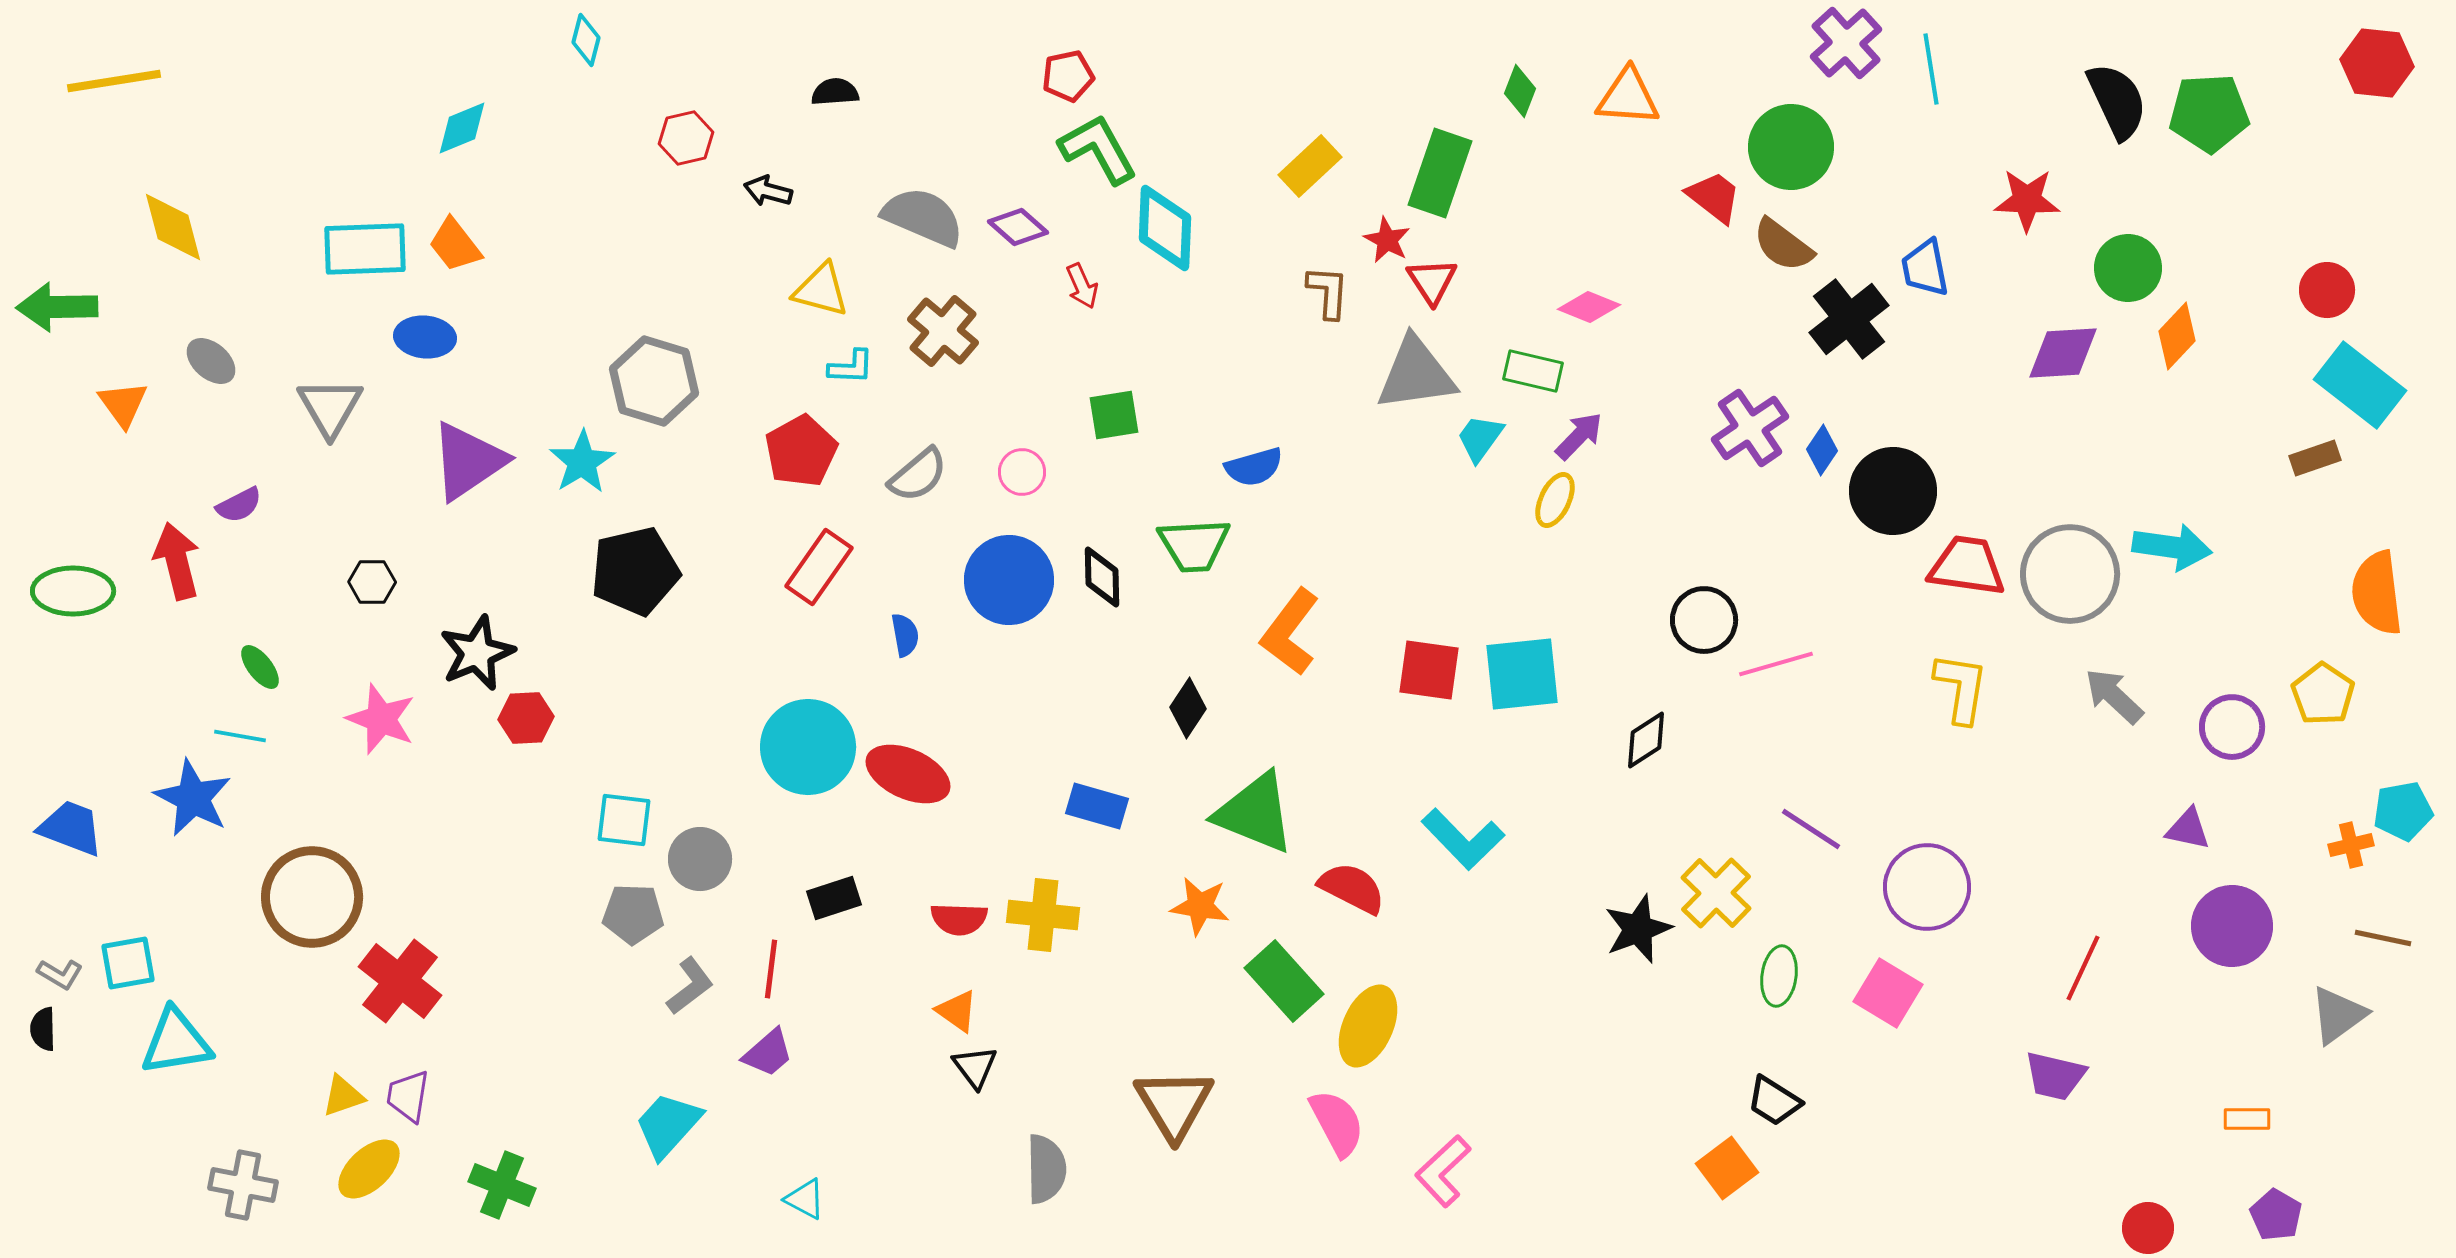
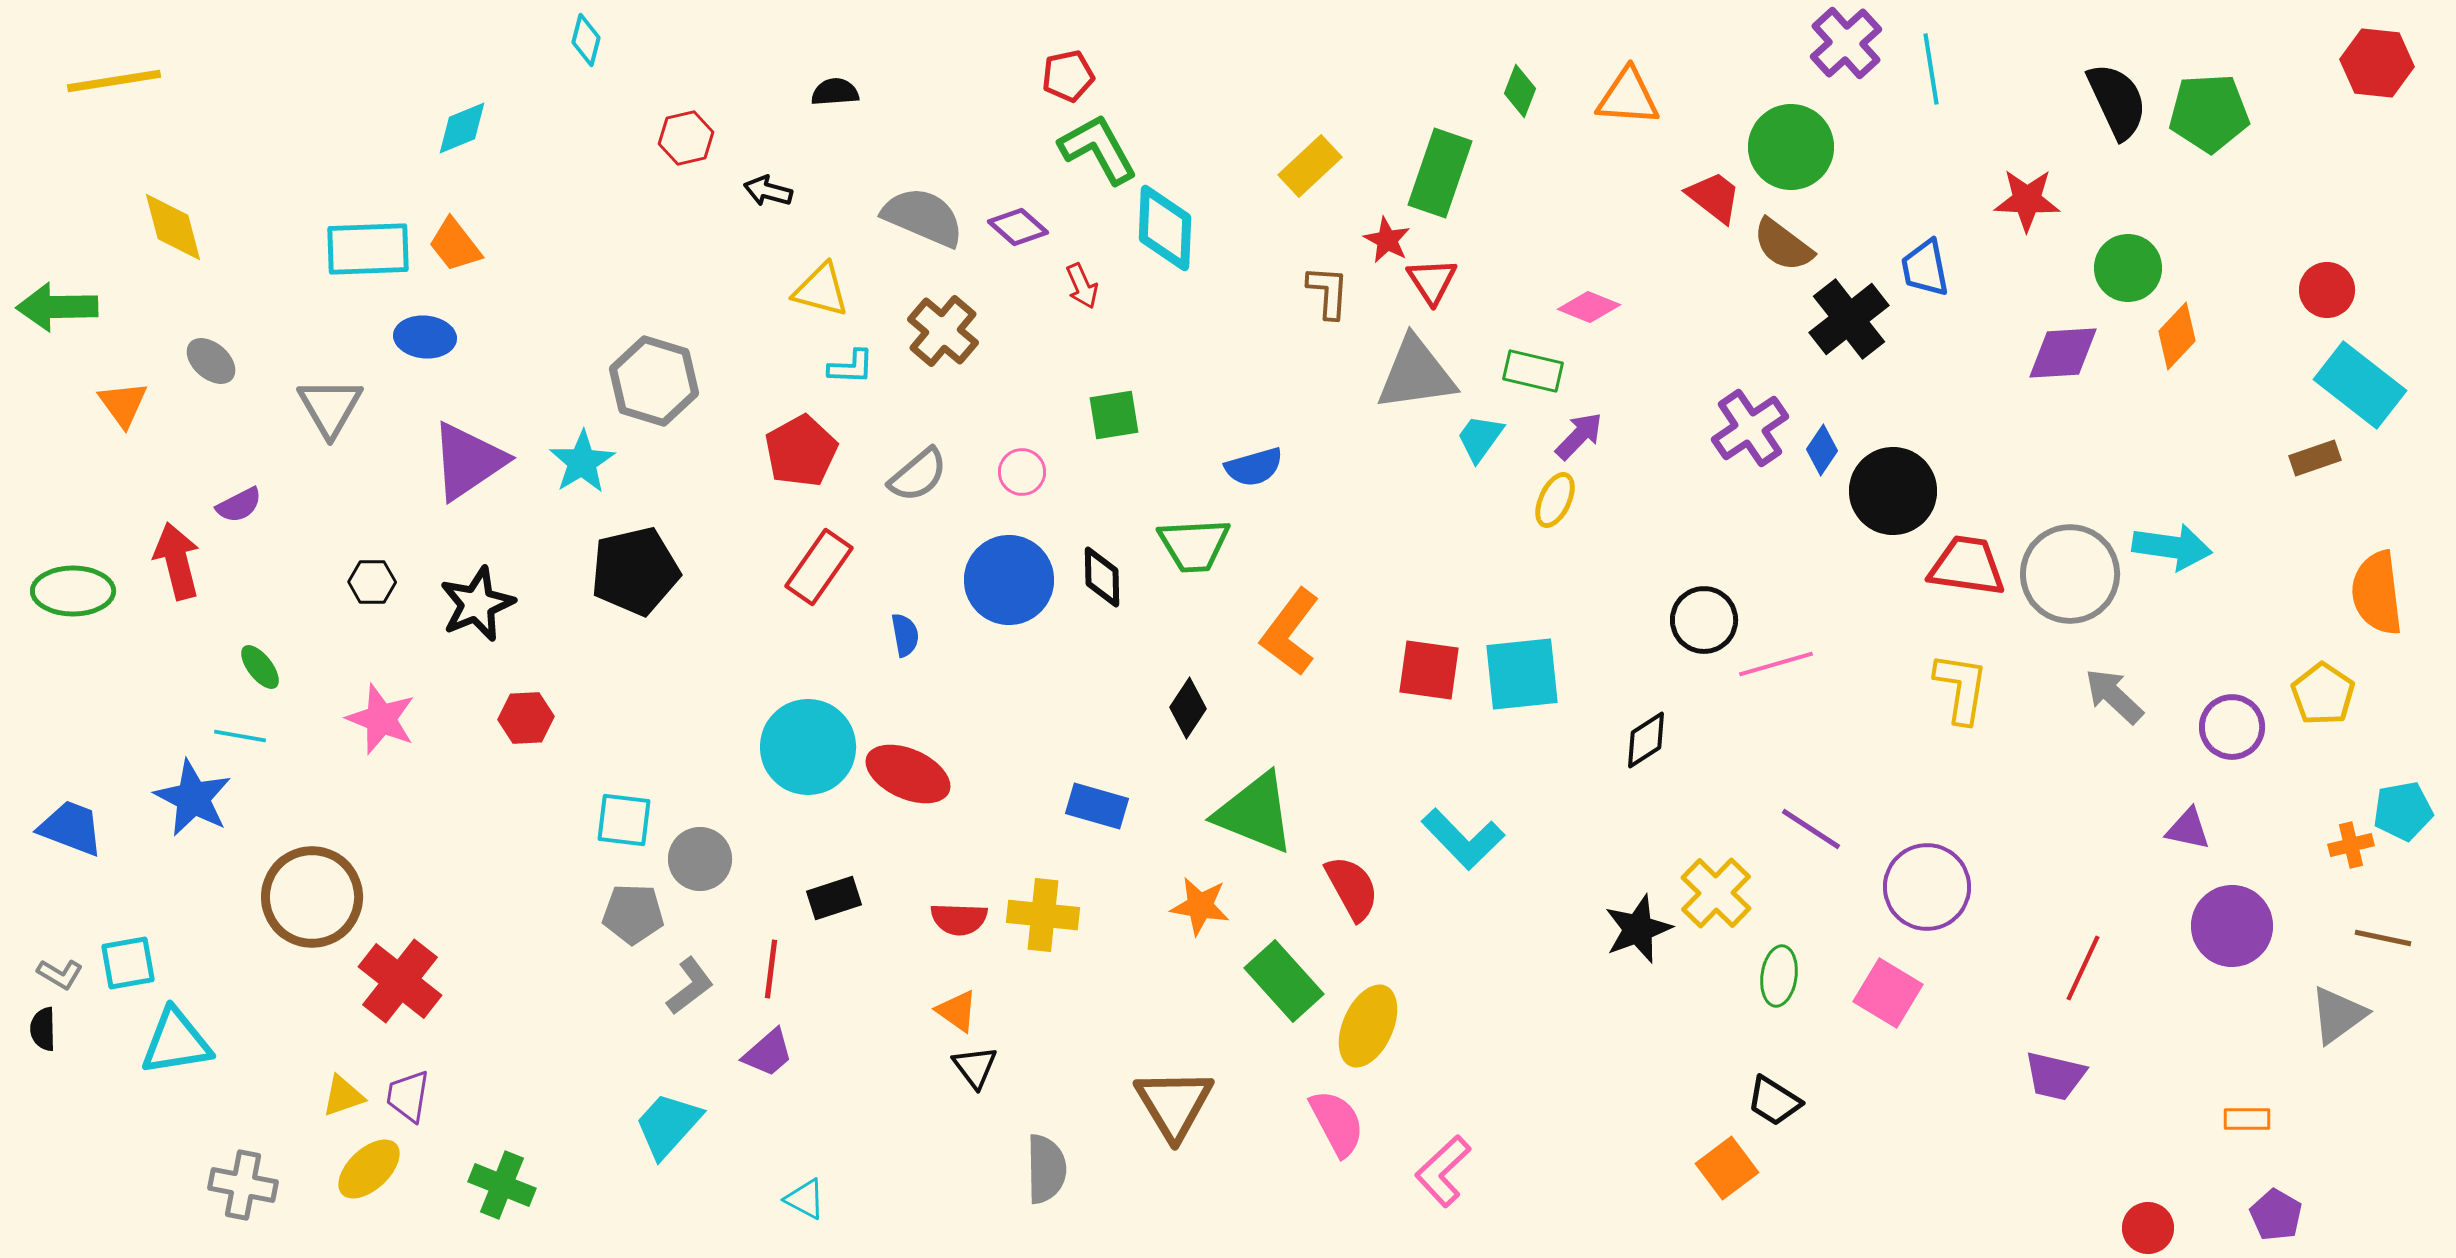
cyan rectangle at (365, 249): moved 3 px right
black star at (477, 653): moved 49 px up
red semicircle at (1352, 888): rotated 34 degrees clockwise
